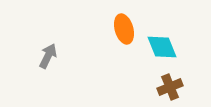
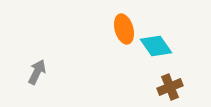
cyan diamond: moved 6 px left, 1 px up; rotated 12 degrees counterclockwise
gray arrow: moved 11 px left, 16 px down
